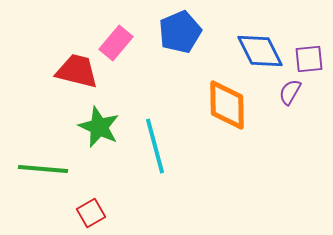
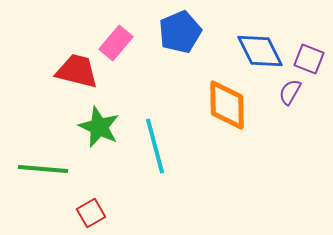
purple square: rotated 28 degrees clockwise
